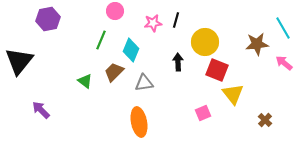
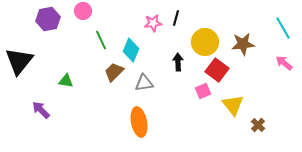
pink circle: moved 32 px left
black line: moved 2 px up
green line: rotated 48 degrees counterclockwise
brown star: moved 14 px left
red square: rotated 15 degrees clockwise
green triangle: moved 19 px left; rotated 28 degrees counterclockwise
yellow triangle: moved 11 px down
pink square: moved 22 px up
brown cross: moved 7 px left, 5 px down
